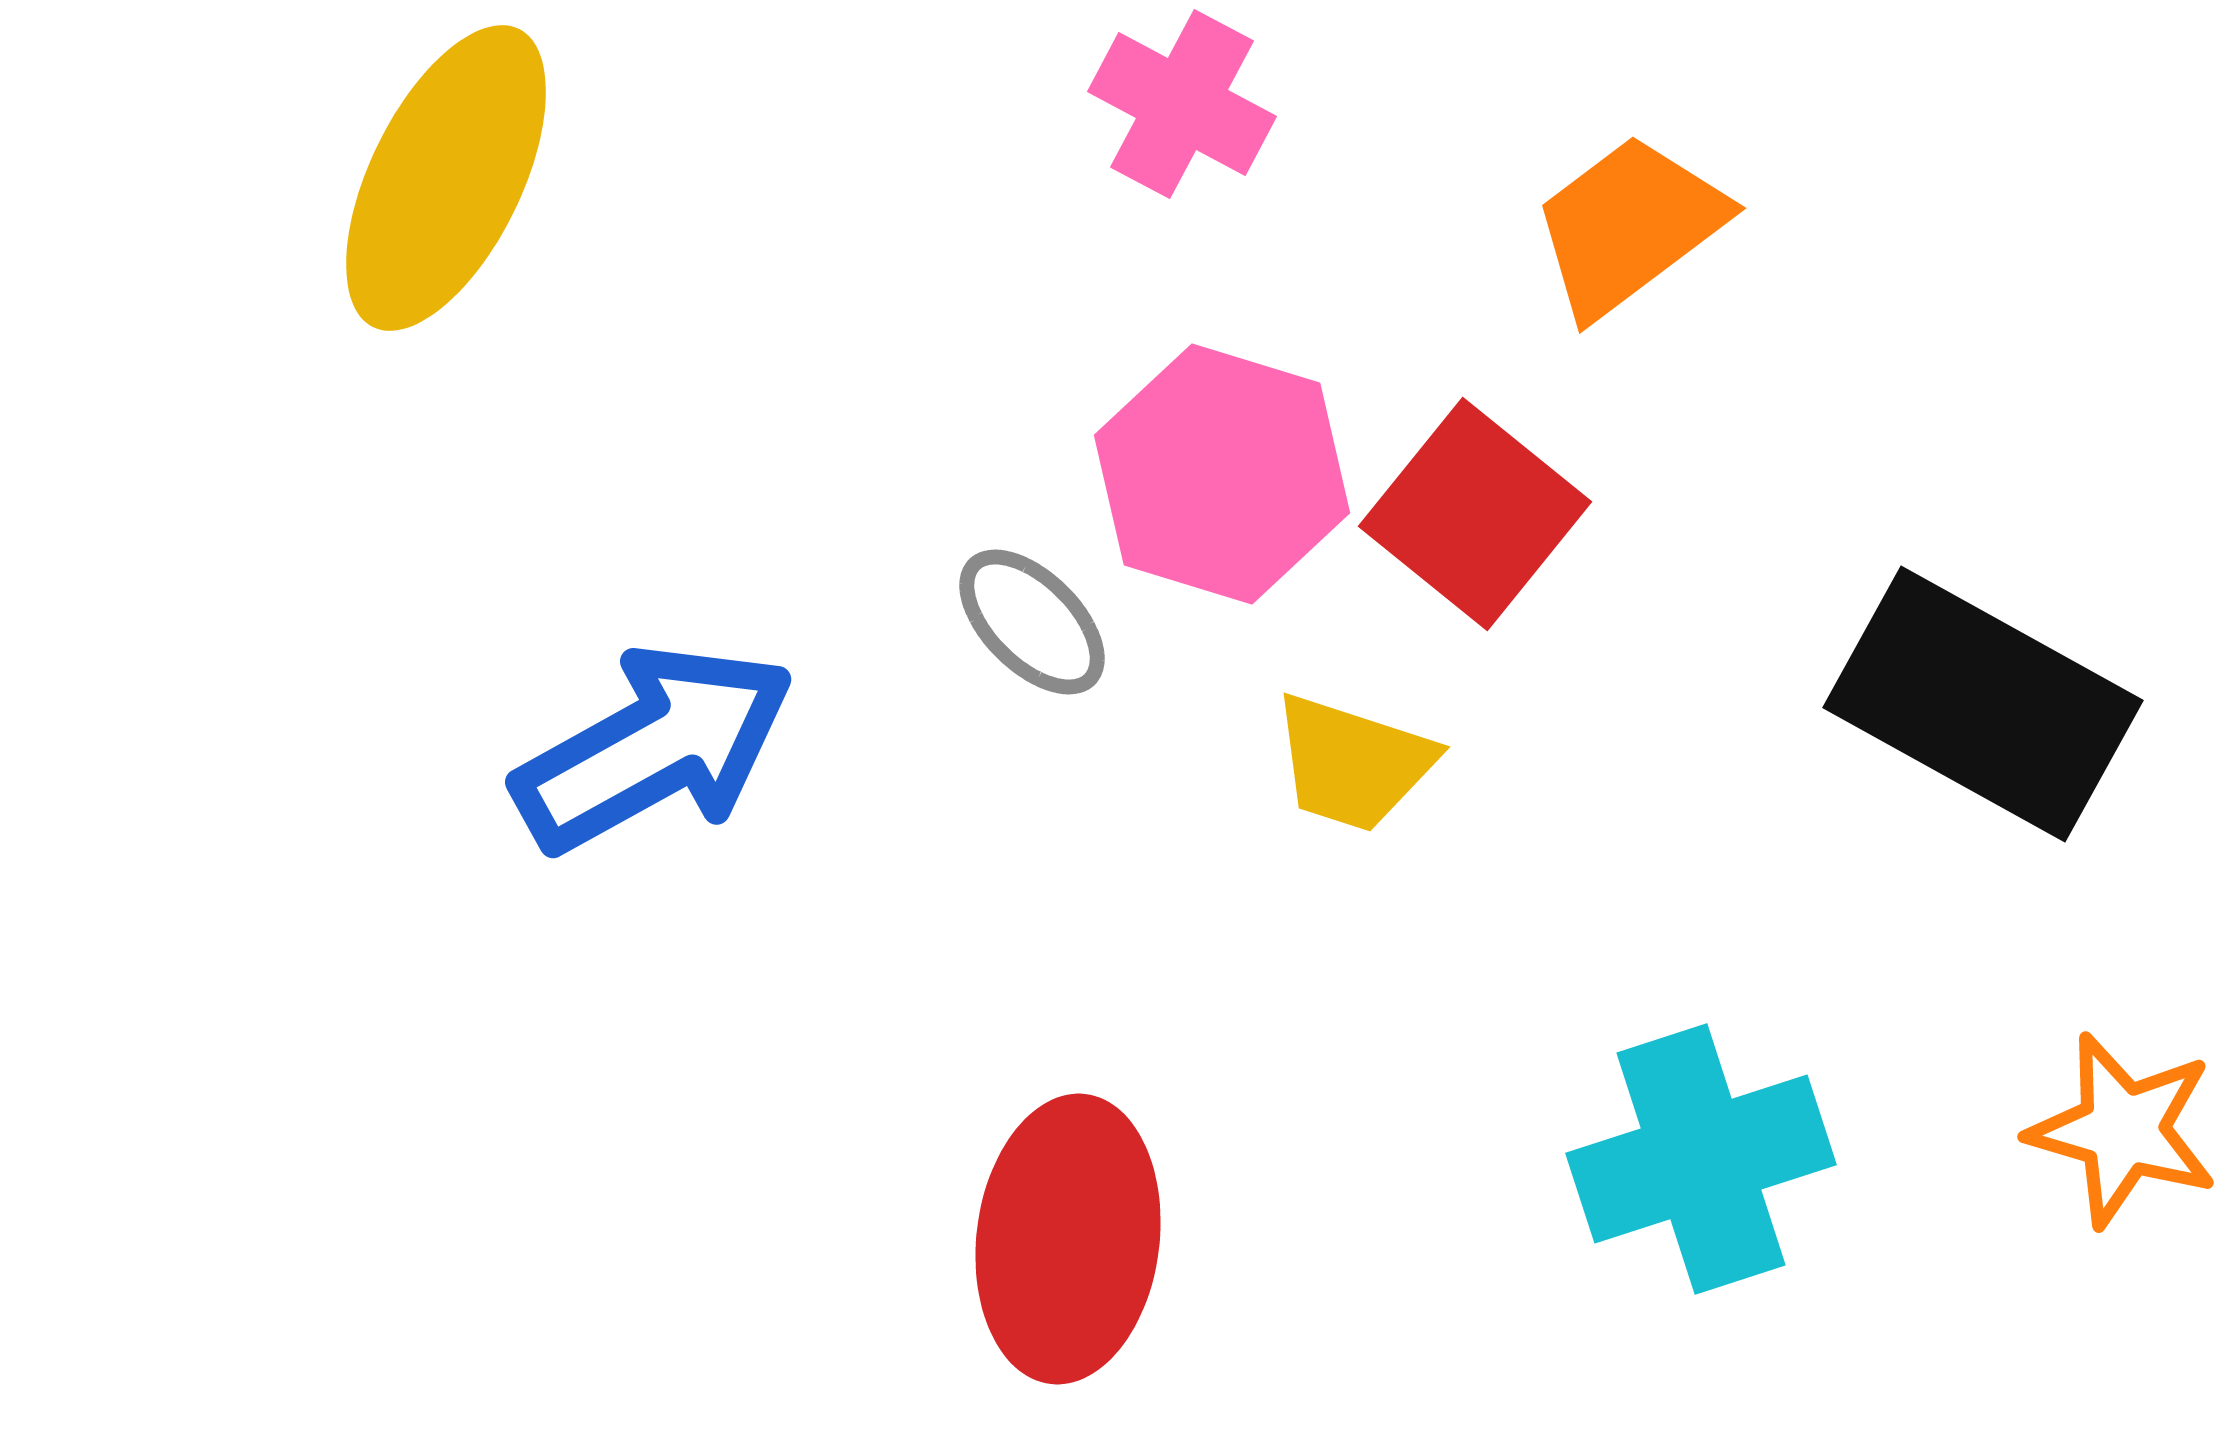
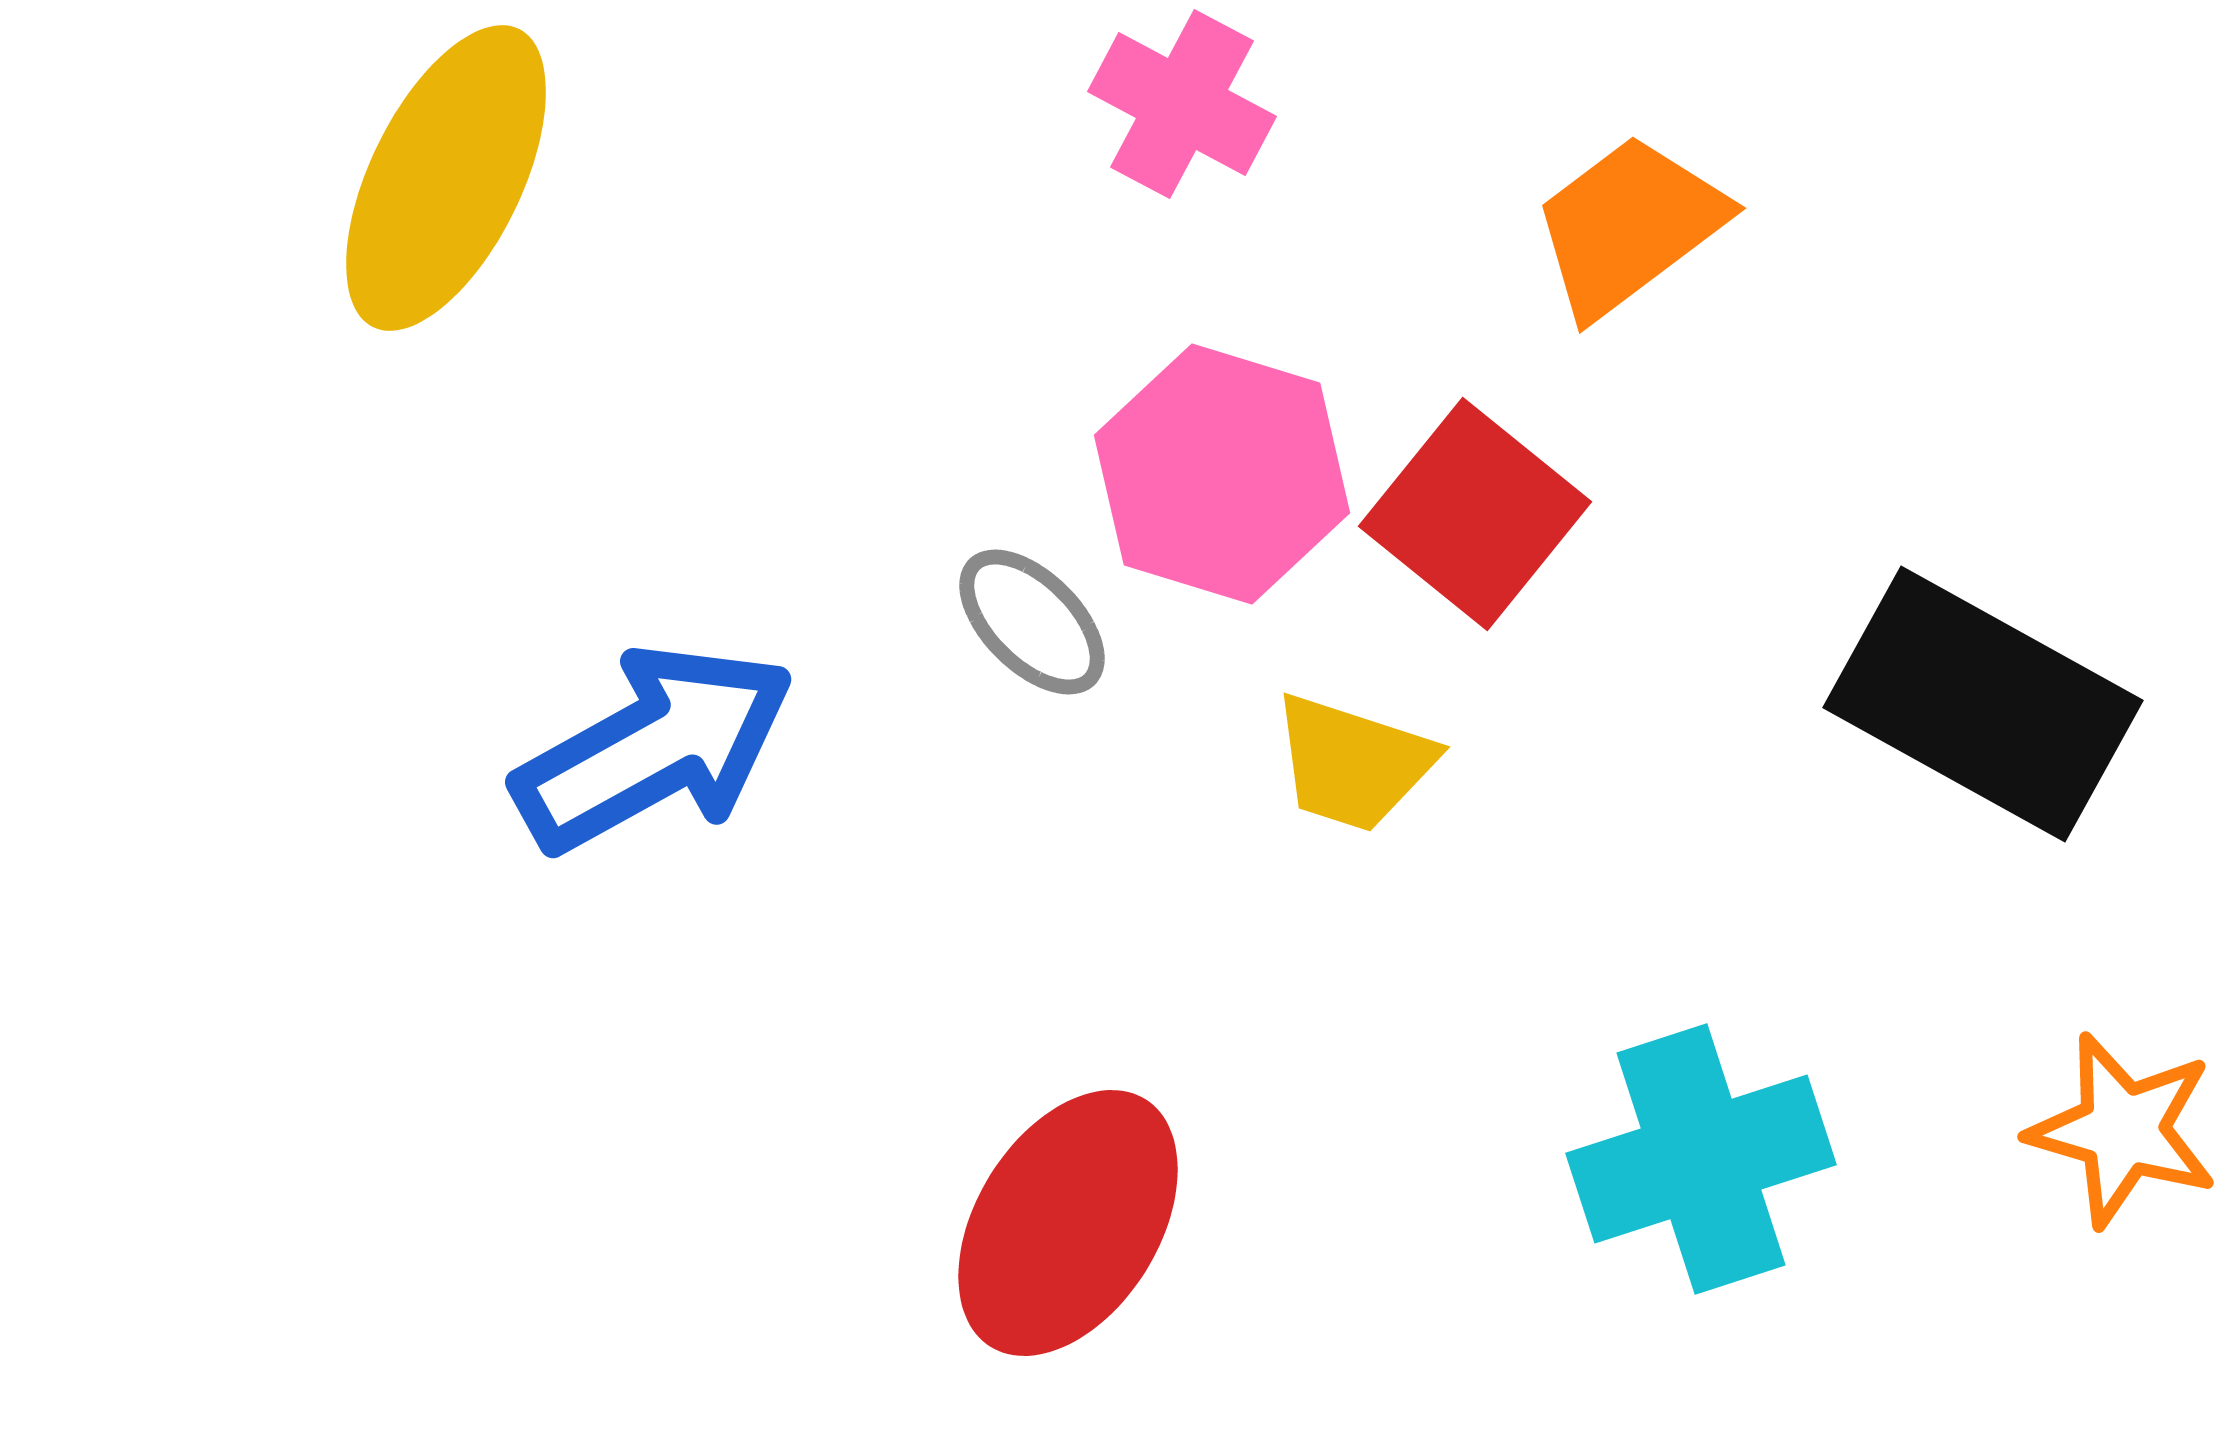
red ellipse: moved 16 px up; rotated 25 degrees clockwise
